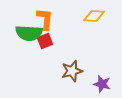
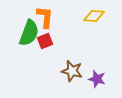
orange L-shape: moved 2 px up
green semicircle: rotated 72 degrees counterclockwise
brown star: rotated 30 degrees clockwise
purple star: moved 5 px left, 5 px up
